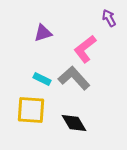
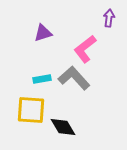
purple arrow: rotated 36 degrees clockwise
cyan rectangle: rotated 36 degrees counterclockwise
black diamond: moved 11 px left, 4 px down
